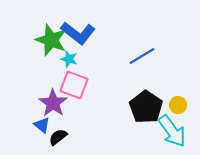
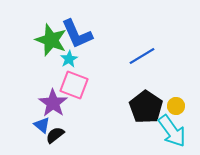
blue L-shape: moved 1 px left, 1 px down; rotated 28 degrees clockwise
cyan star: rotated 24 degrees clockwise
yellow circle: moved 2 px left, 1 px down
black semicircle: moved 3 px left, 2 px up
